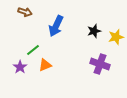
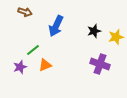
purple star: rotated 16 degrees clockwise
